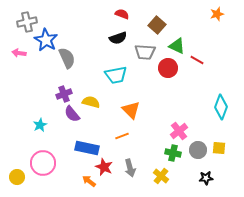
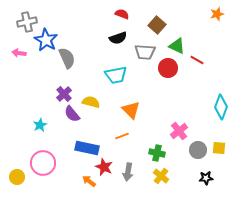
purple cross: rotated 21 degrees counterclockwise
green cross: moved 16 px left
gray arrow: moved 2 px left, 4 px down; rotated 24 degrees clockwise
